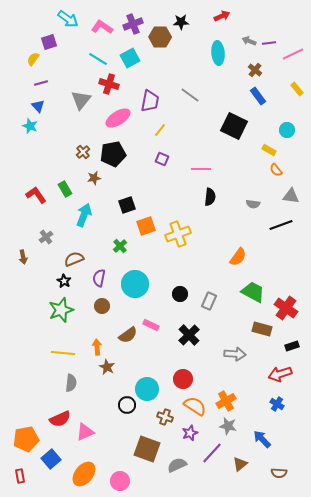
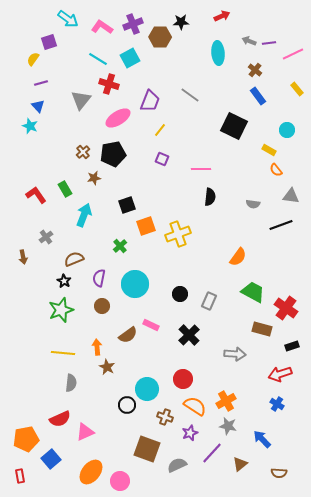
purple trapezoid at (150, 101): rotated 10 degrees clockwise
orange ellipse at (84, 474): moved 7 px right, 2 px up
